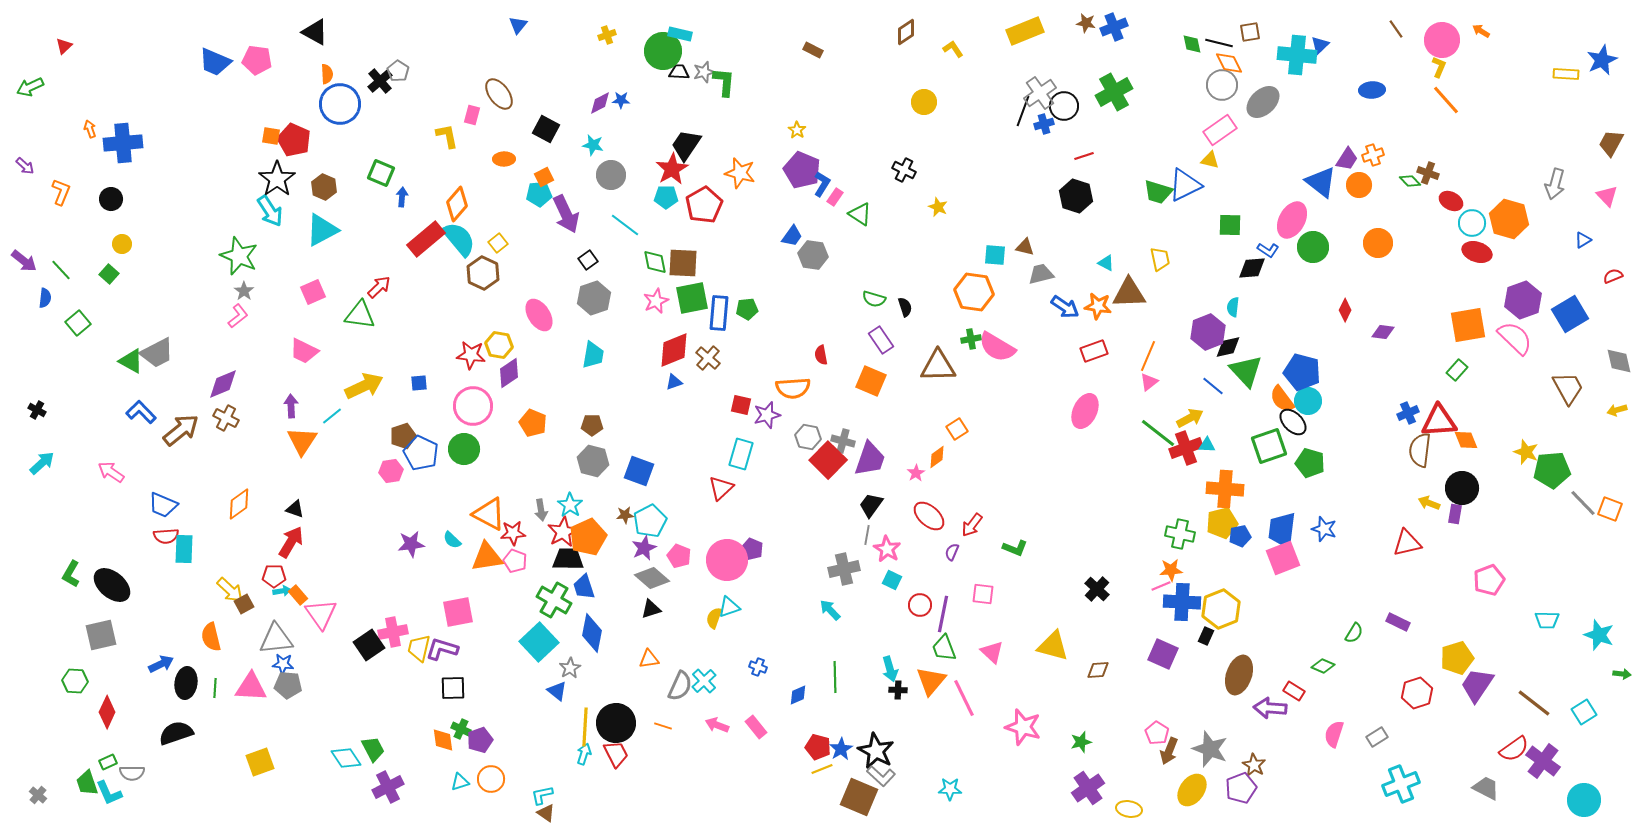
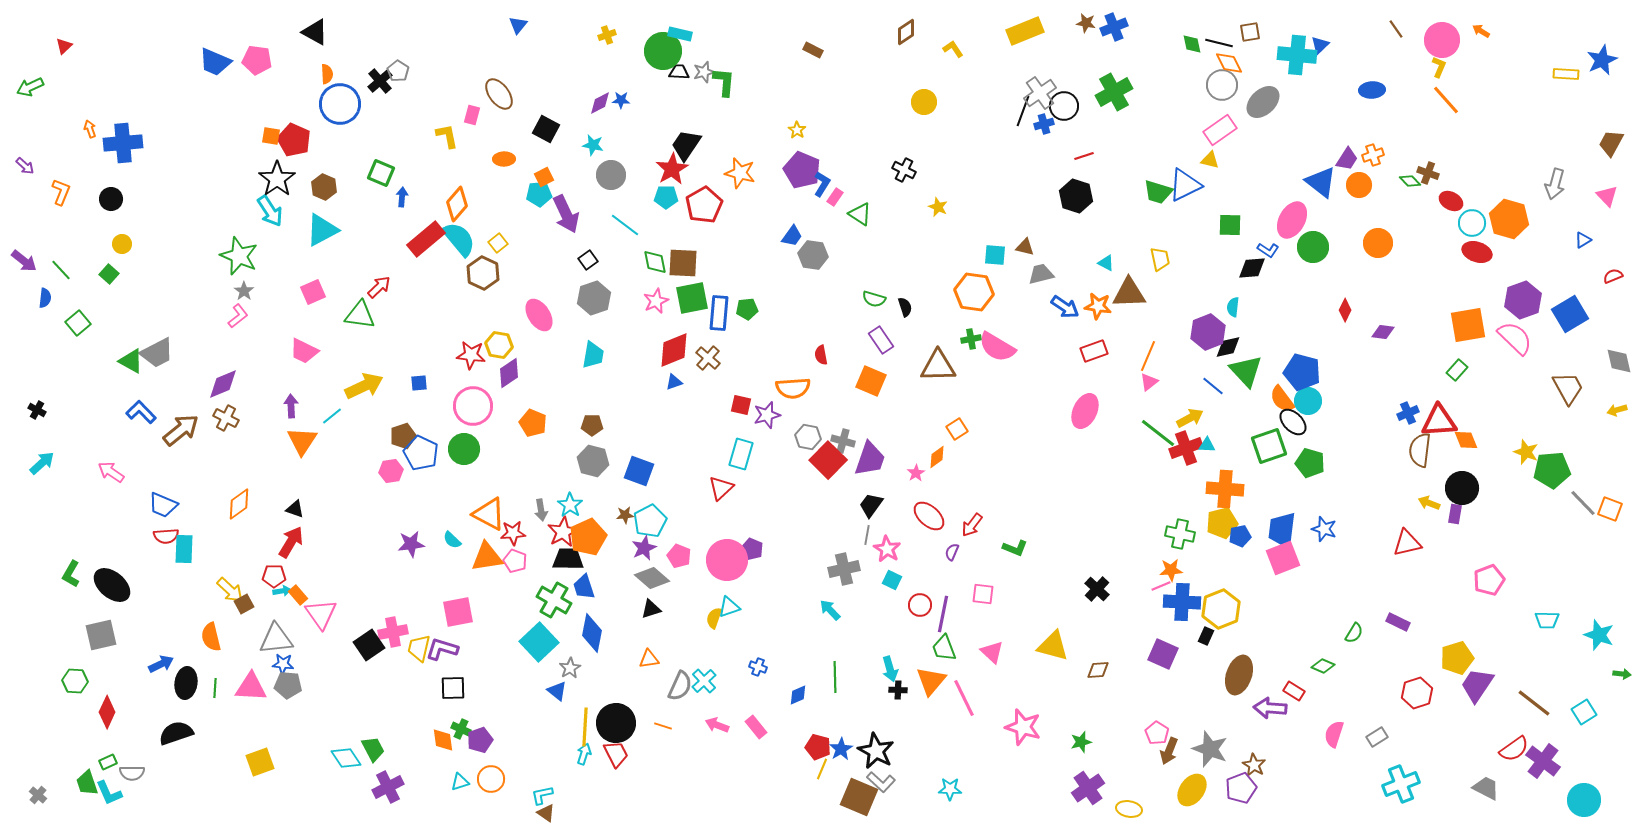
yellow line at (822, 769): rotated 45 degrees counterclockwise
gray L-shape at (881, 776): moved 6 px down
